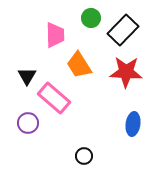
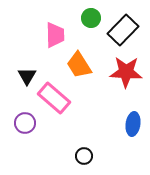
purple circle: moved 3 px left
